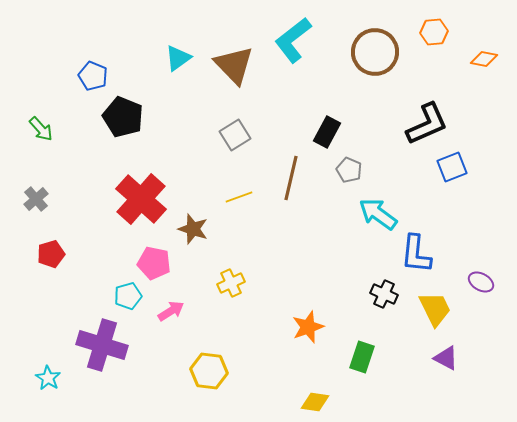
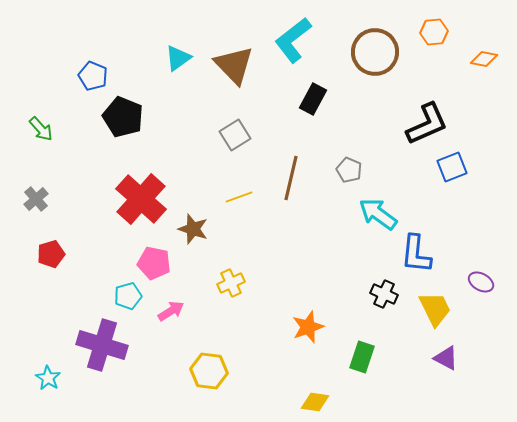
black rectangle: moved 14 px left, 33 px up
